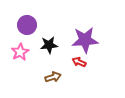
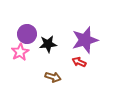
purple circle: moved 9 px down
purple star: rotated 12 degrees counterclockwise
black star: moved 1 px left, 1 px up
brown arrow: rotated 35 degrees clockwise
